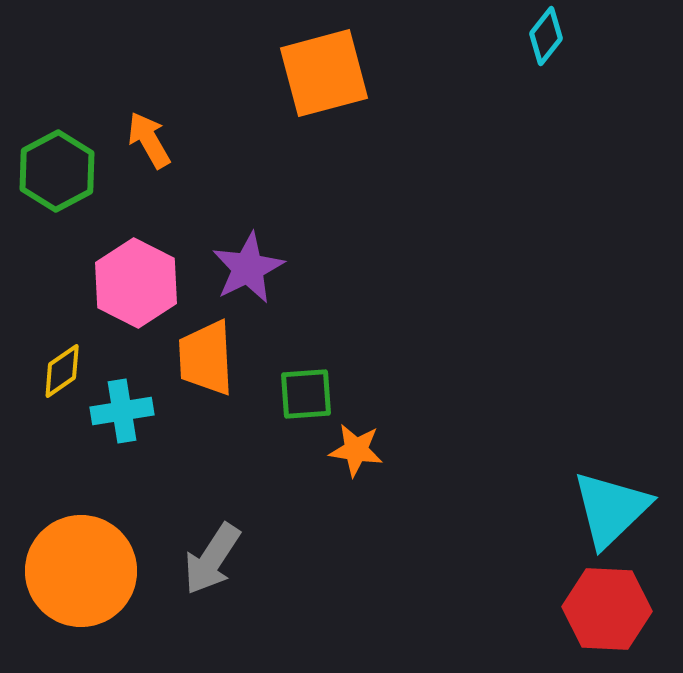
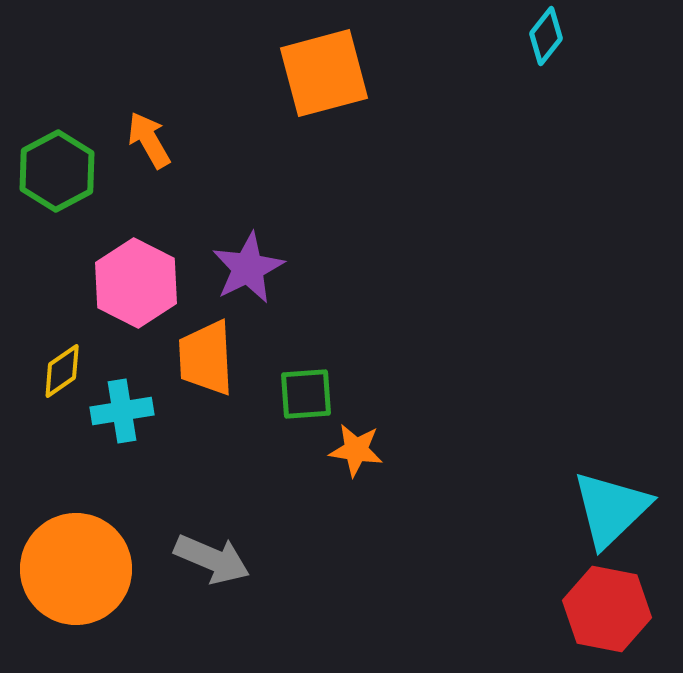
gray arrow: rotated 100 degrees counterclockwise
orange circle: moved 5 px left, 2 px up
red hexagon: rotated 8 degrees clockwise
